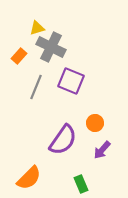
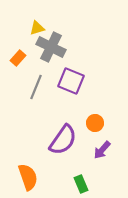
orange rectangle: moved 1 px left, 2 px down
orange semicircle: moved 1 px left, 1 px up; rotated 64 degrees counterclockwise
